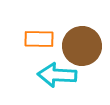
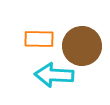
cyan arrow: moved 3 px left
